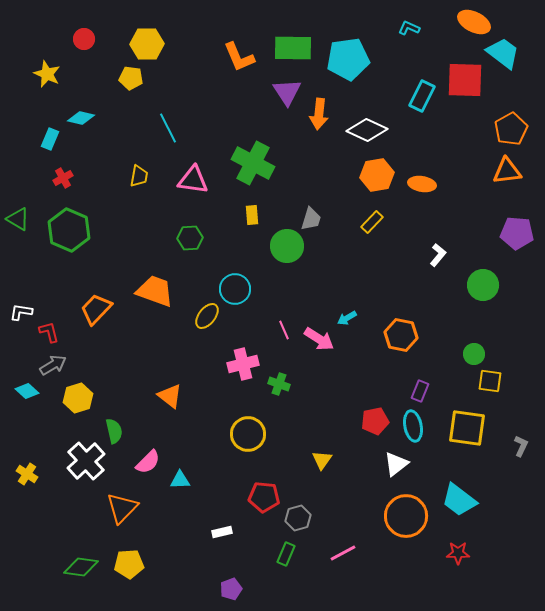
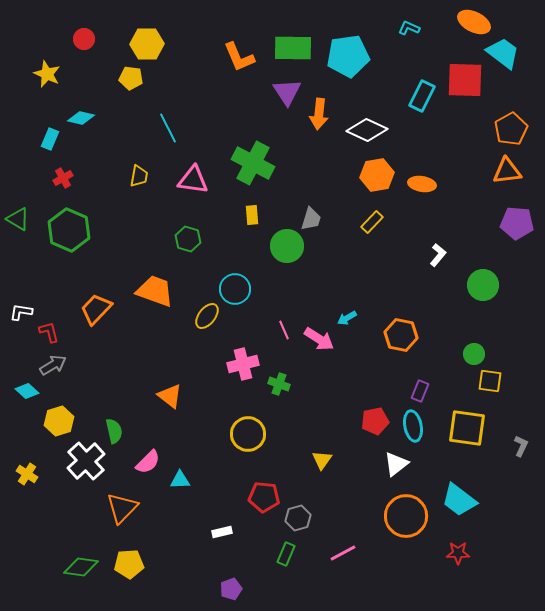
cyan pentagon at (348, 59): moved 3 px up
purple pentagon at (517, 233): moved 10 px up
green hexagon at (190, 238): moved 2 px left, 1 px down; rotated 20 degrees clockwise
yellow hexagon at (78, 398): moved 19 px left, 23 px down
